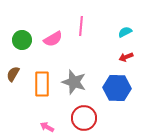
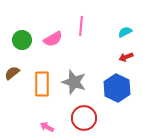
brown semicircle: moved 1 px left, 1 px up; rotated 21 degrees clockwise
blue hexagon: rotated 24 degrees clockwise
